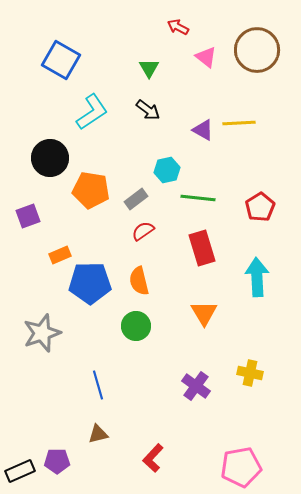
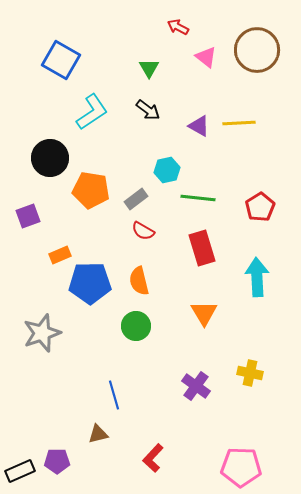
purple triangle: moved 4 px left, 4 px up
red semicircle: rotated 115 degrees counterclockwise
blue line: moved 16 px right, 10 px down
pink pentagon: rotated 12 degrees clockwise
